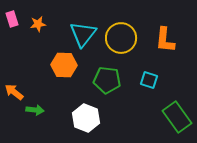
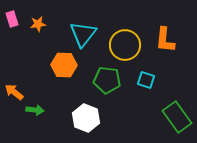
yellow circle: moved 4 px right, 7 px down
cyan square: moved 3 px left
